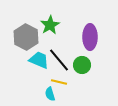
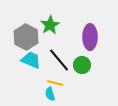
cyan trapezoid: moved 8 px left
yellow line: moved 4 px left, 1 px down
